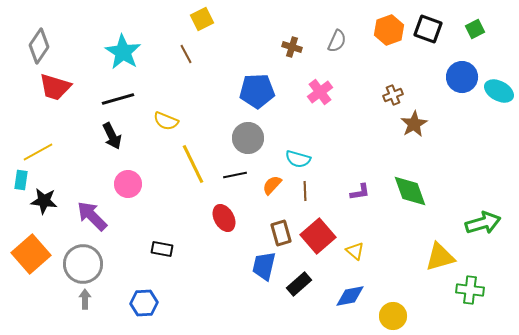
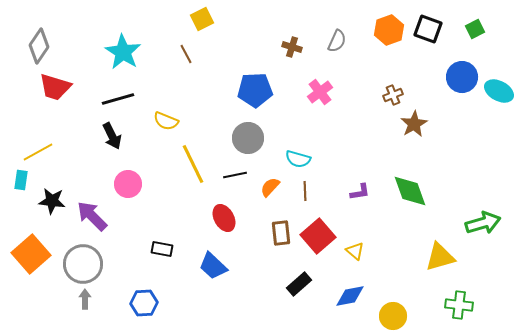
blue pentagon at (257, 91): moved 2 px left, 1 px up
orange semicircle at (272, 185): moved 2 px left, 2 px down
black star at (44, 201): moved 8 px right
brown rectangle at (281, 233): rotated 10 degrees clockwise
blue trapezoid at (264, 266): moved 51 px left; rotated 60 degrees counterclockwise
green cross at (470, 290): moved 11 px left, 15 px down
